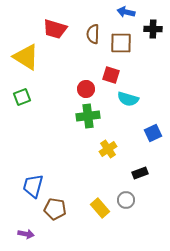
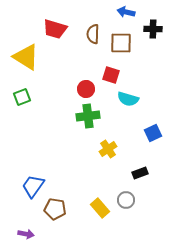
blue trapezoid: rotated 20 degrees clockwise
